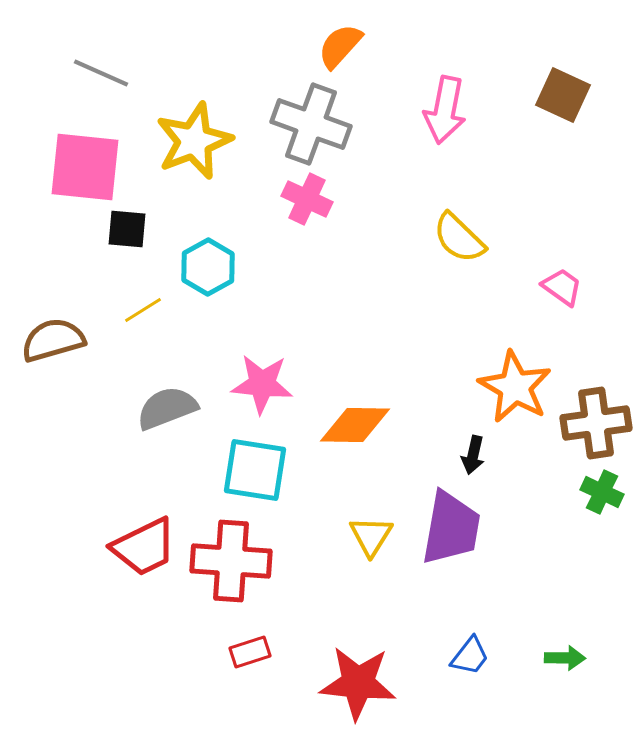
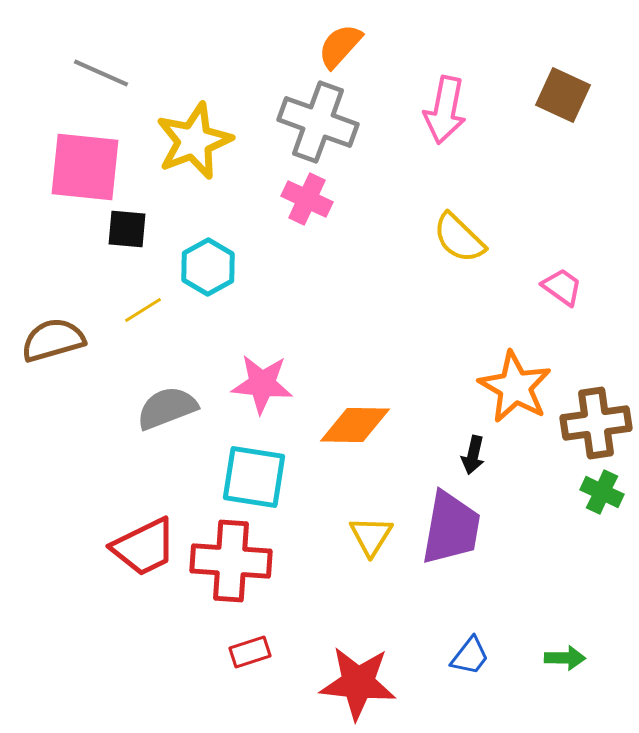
gray cross: moved 7 px right, 2 px up
cyan square: moved 1 px left, 7 px down
